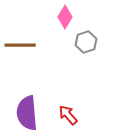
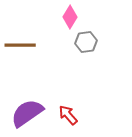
pink diamond: moved 5 px right
gray hexagon: rotated 10 degrees clockwise
purple semicircle: rotated 60 degrees clockwise
